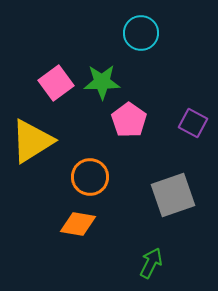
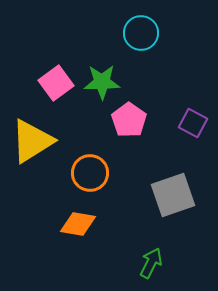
orange circle: moved 4 px up
